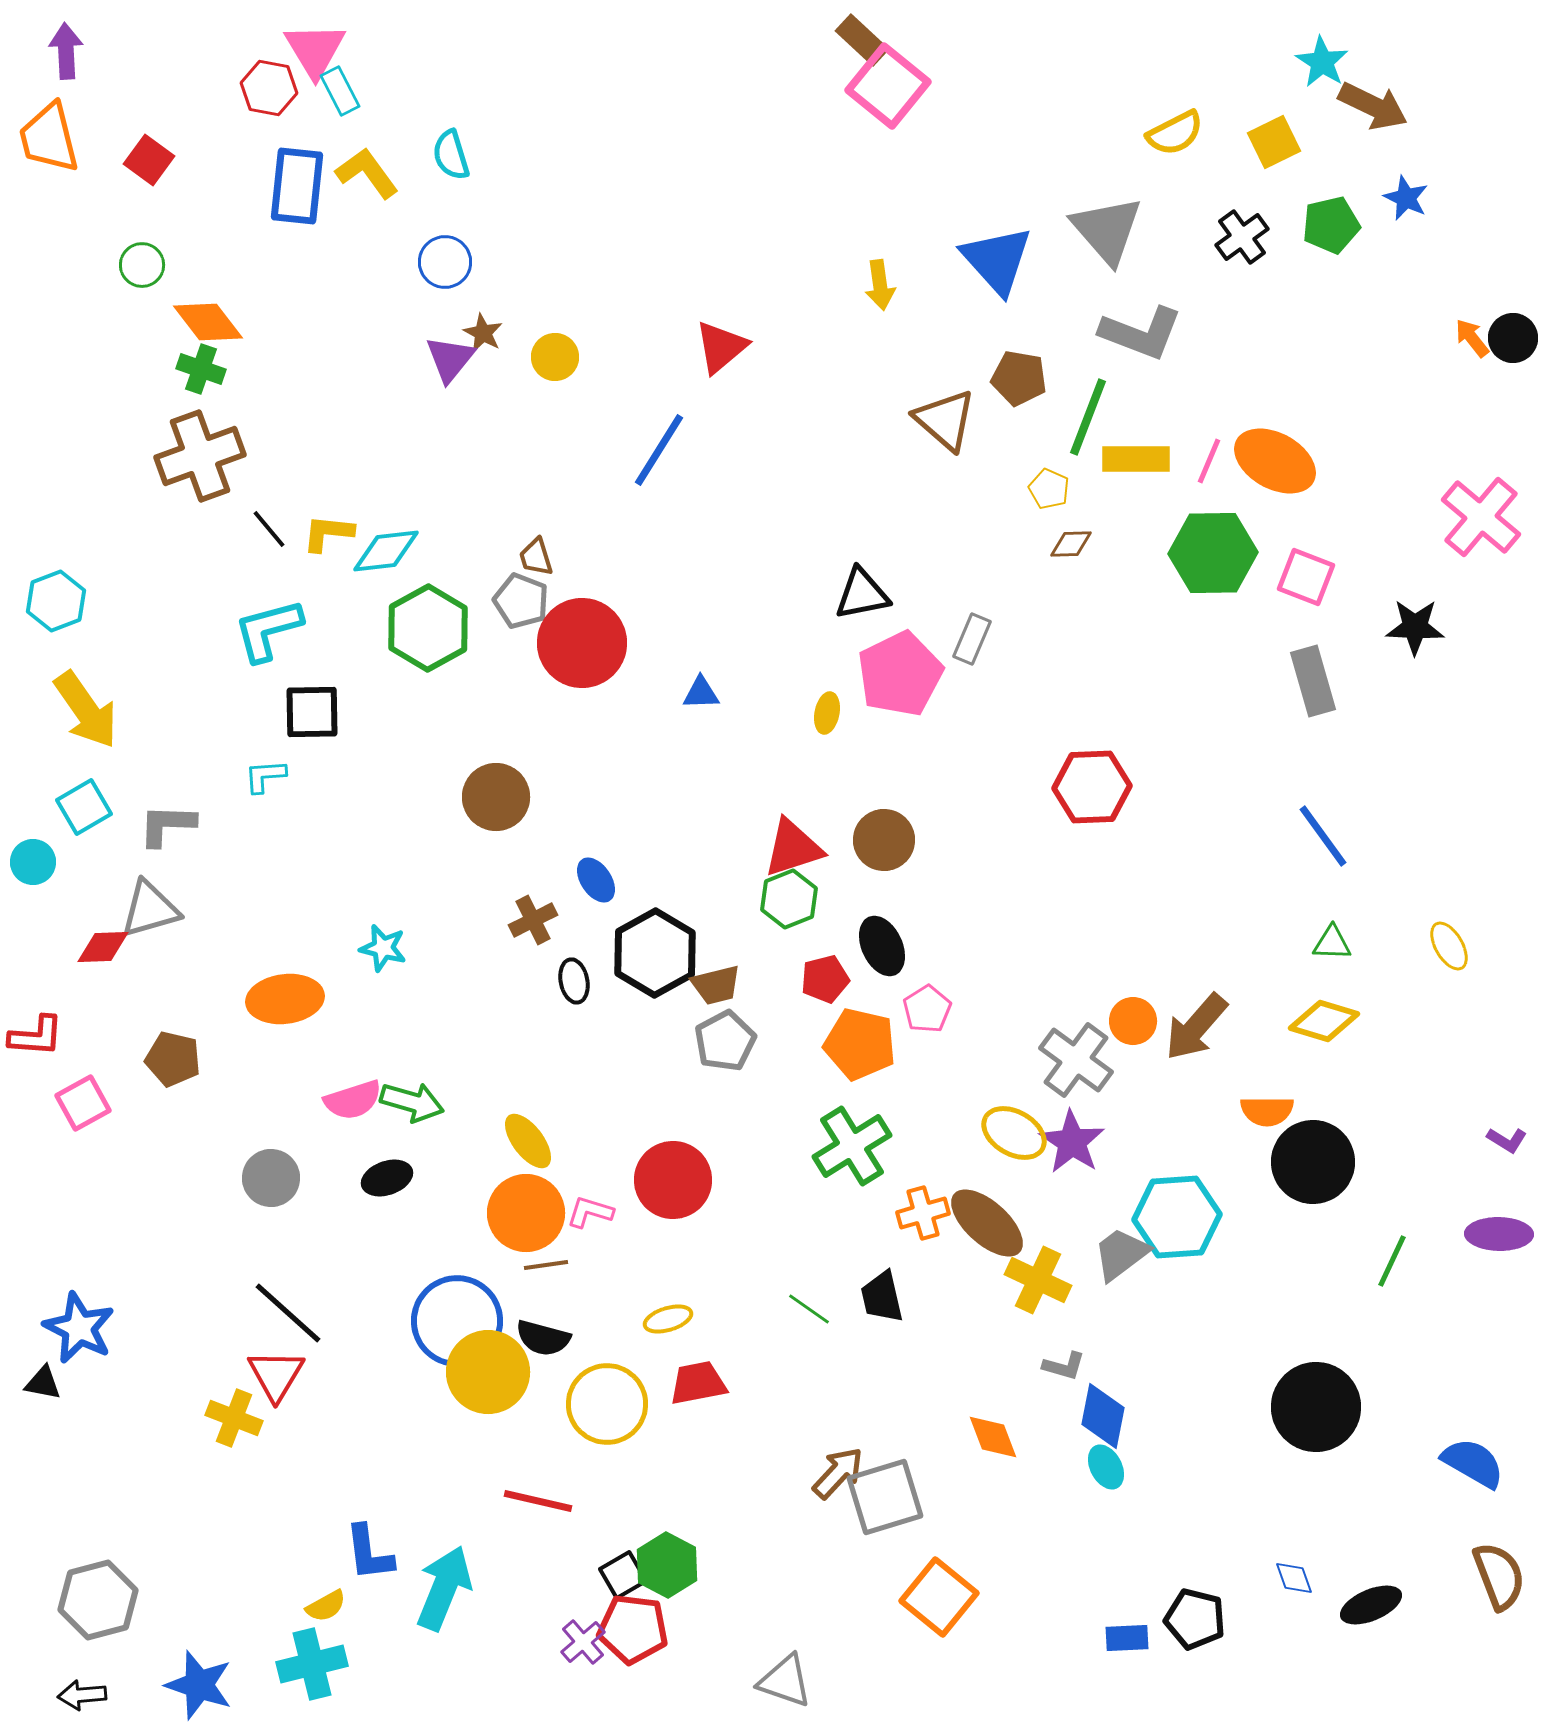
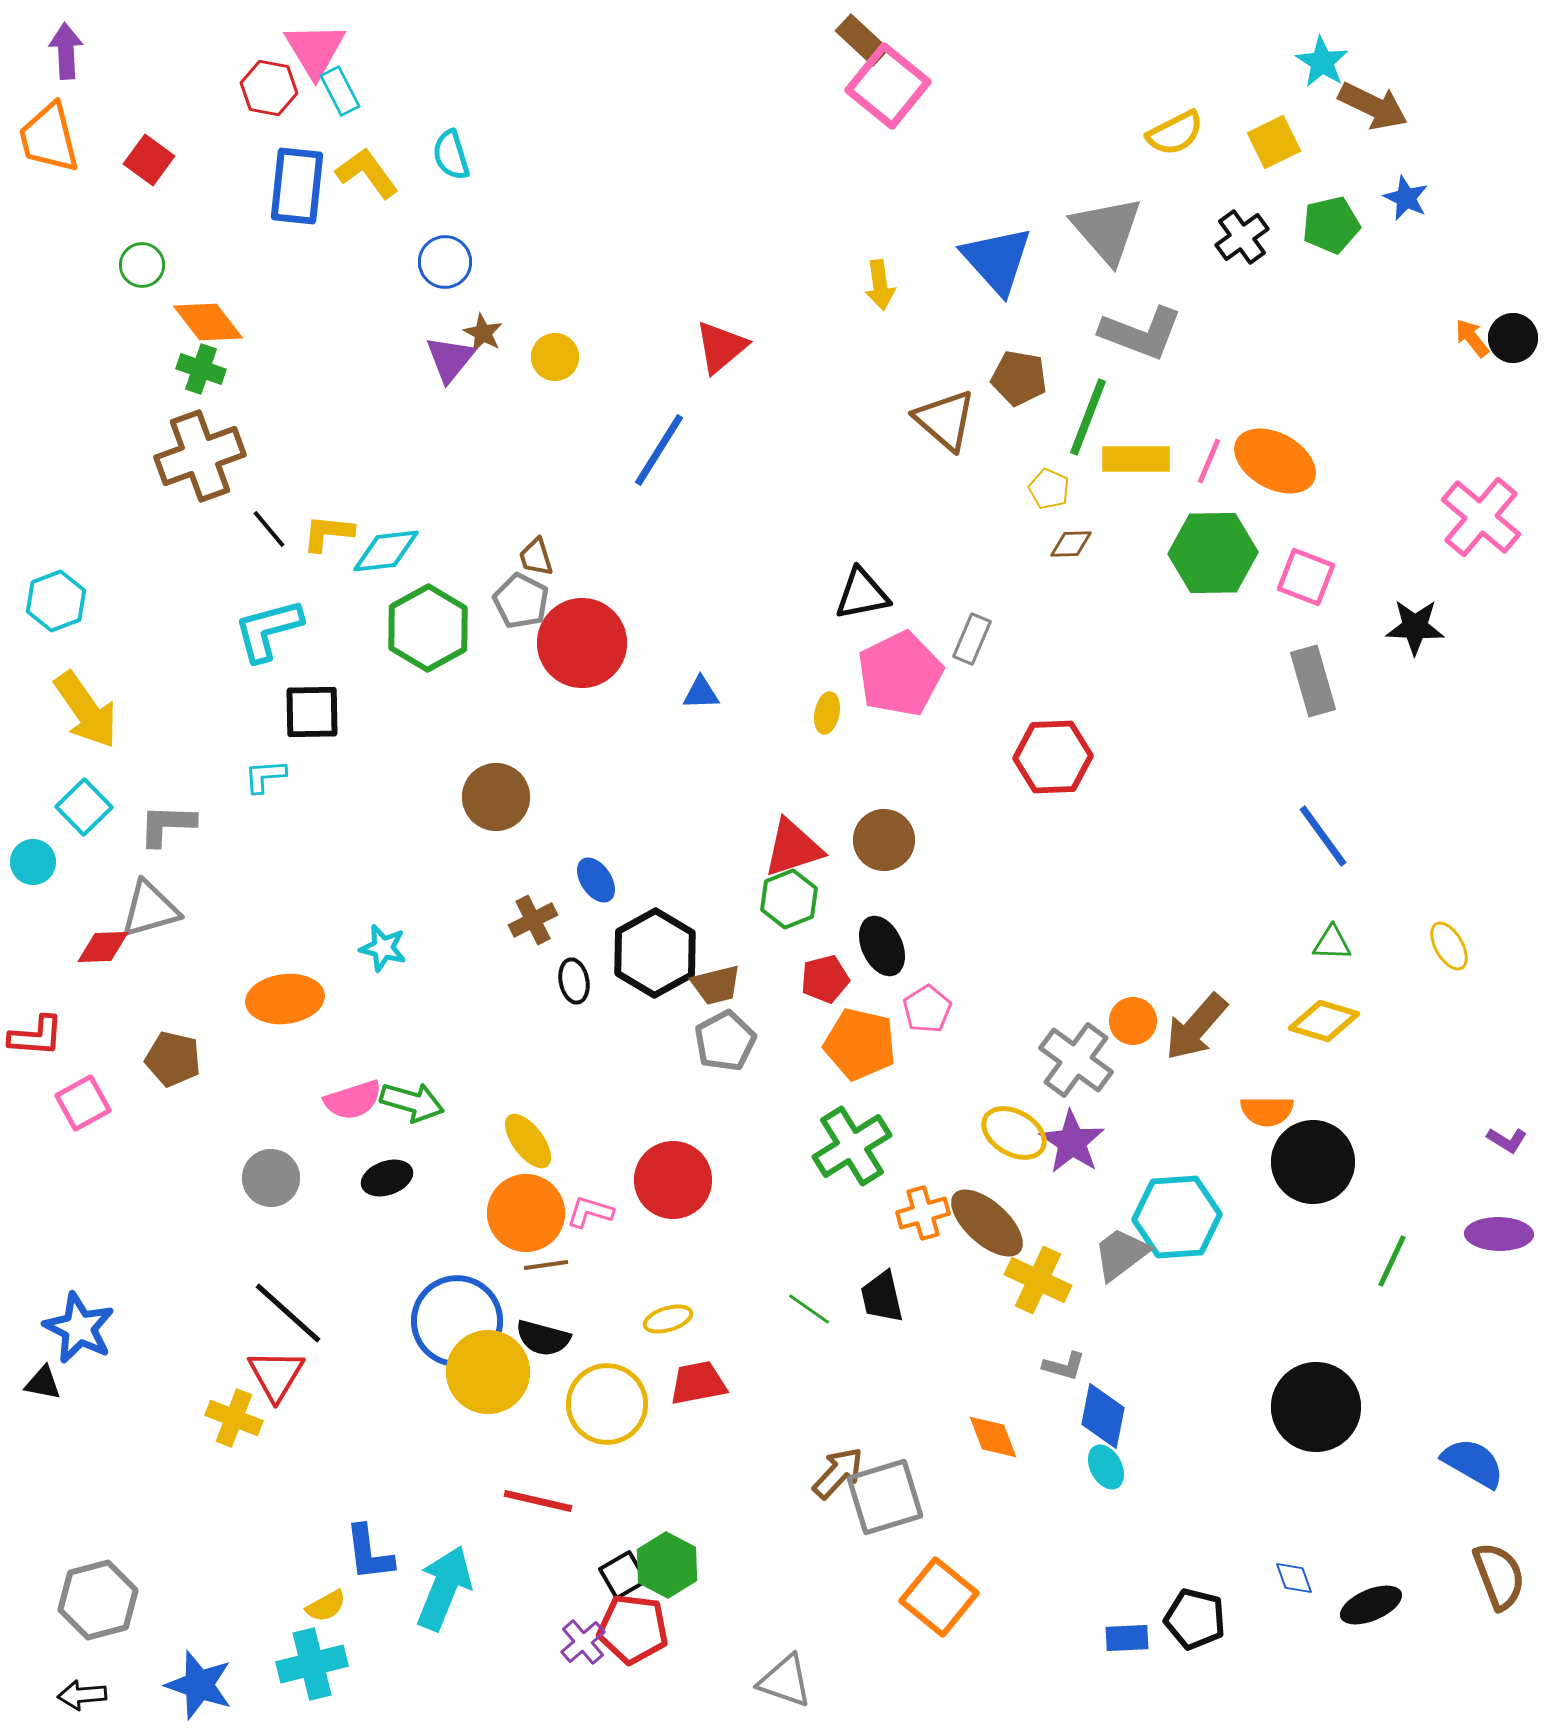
gray pentagon at (521, 601): rotated 6 degrees clockwise
red hexagon at (1092, 787): moved 39 px left, 30 px up
cyan square at (84, 807): rotated 14 degrees counterclockwise
